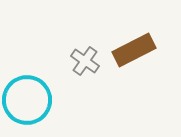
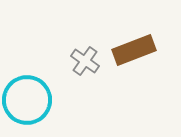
brown rectangle: rotated 6 degrees clockwise
